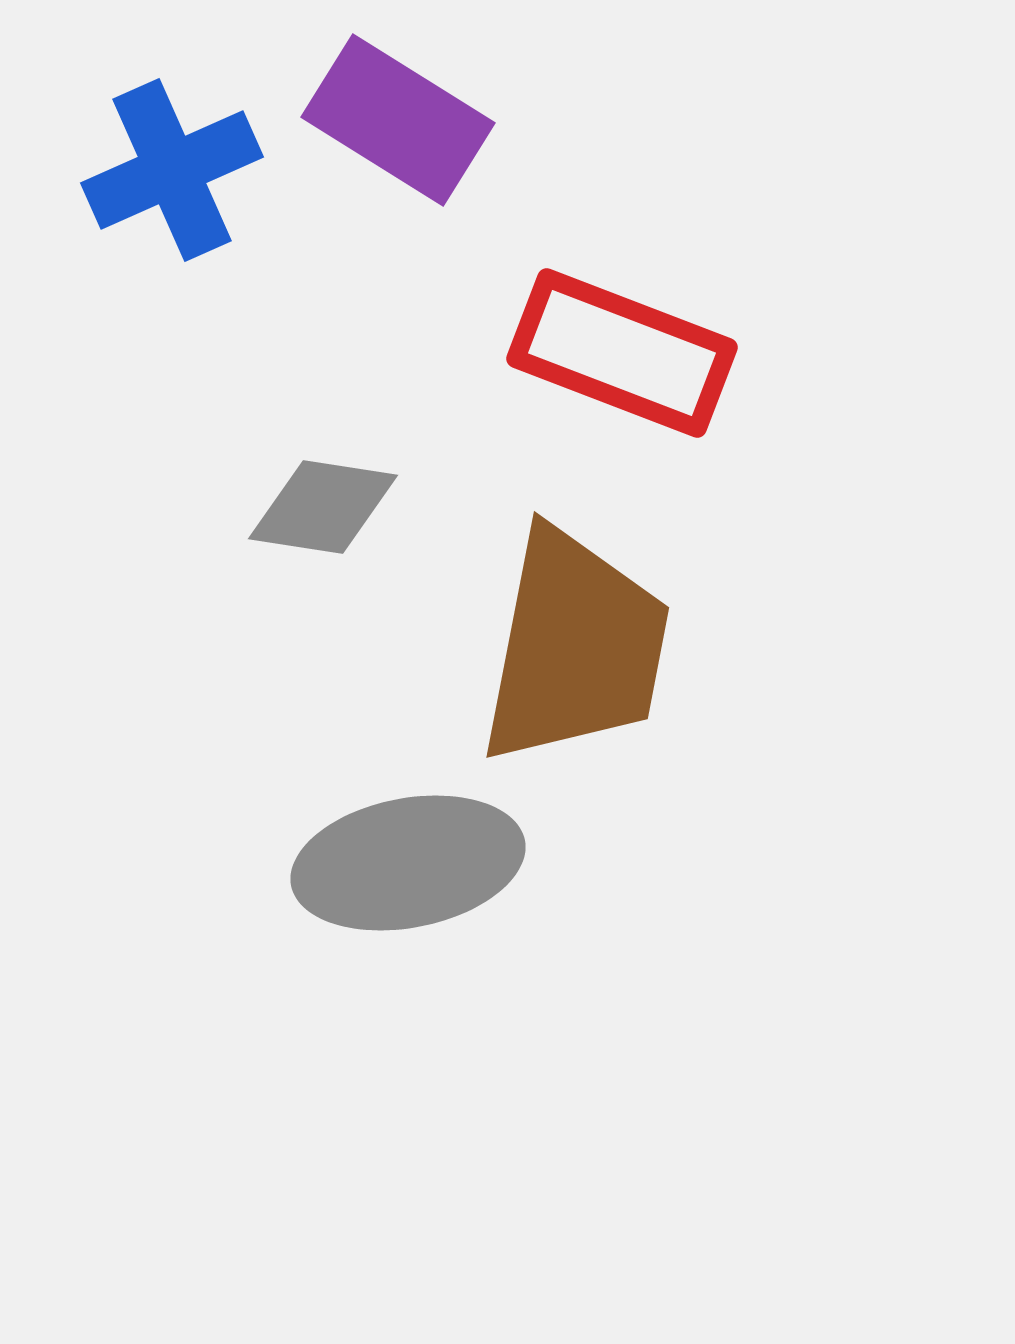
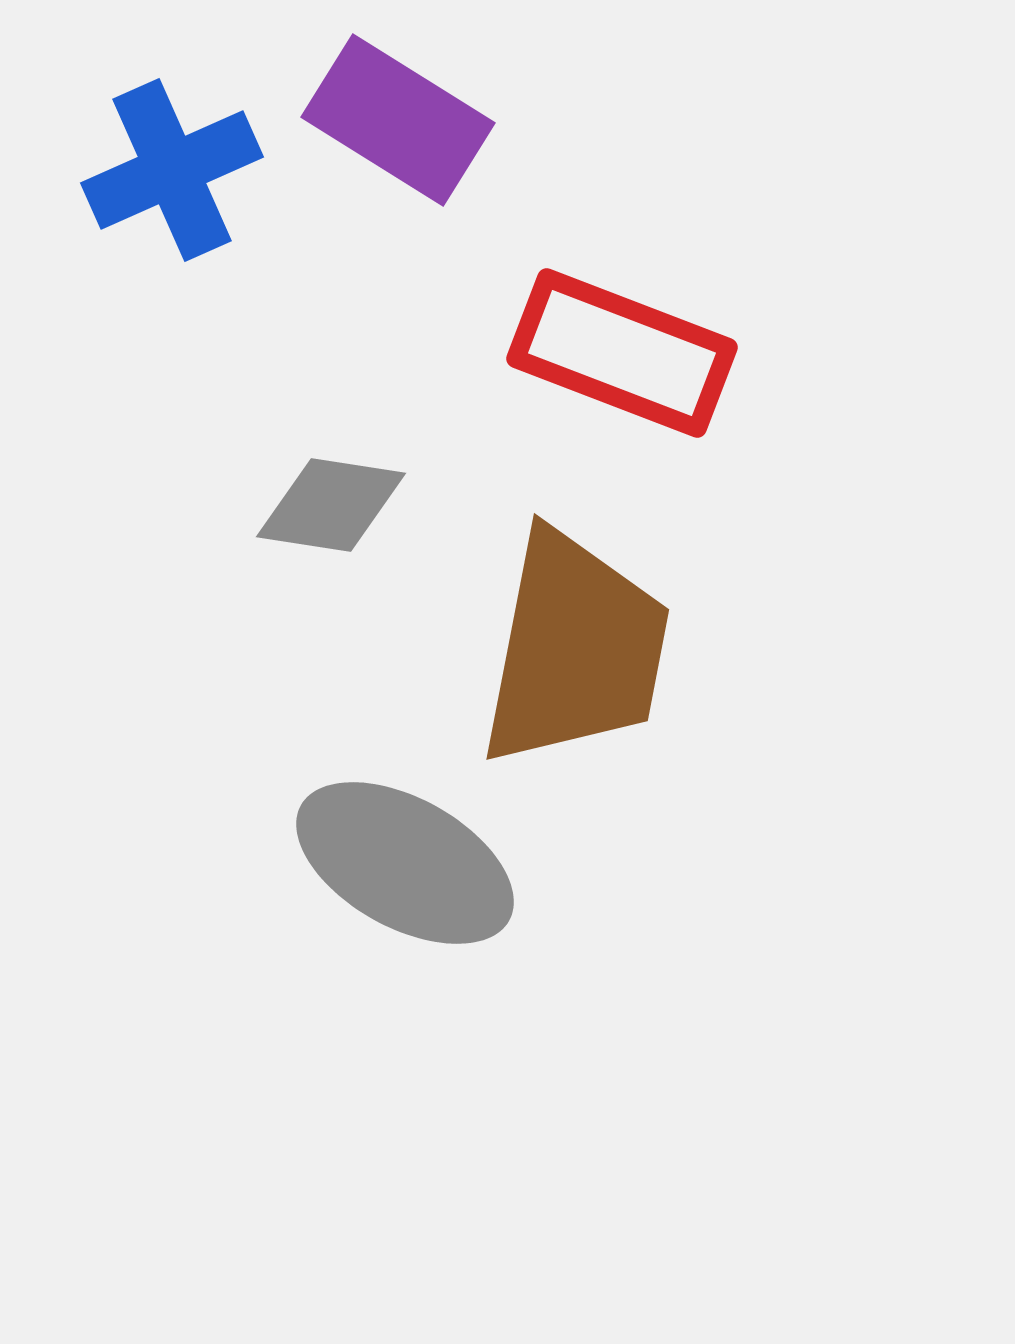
gray diamond: moved 8 px right, 2 px up
brown trapezoid: moved 2 px down
gray ellipse: moved 3 px left; rotated 40 degrees clockwise
